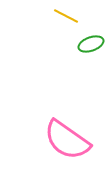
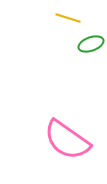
yellow line: moved 2 px right, 2 px down; rotated 10 degrees counterclockwise
